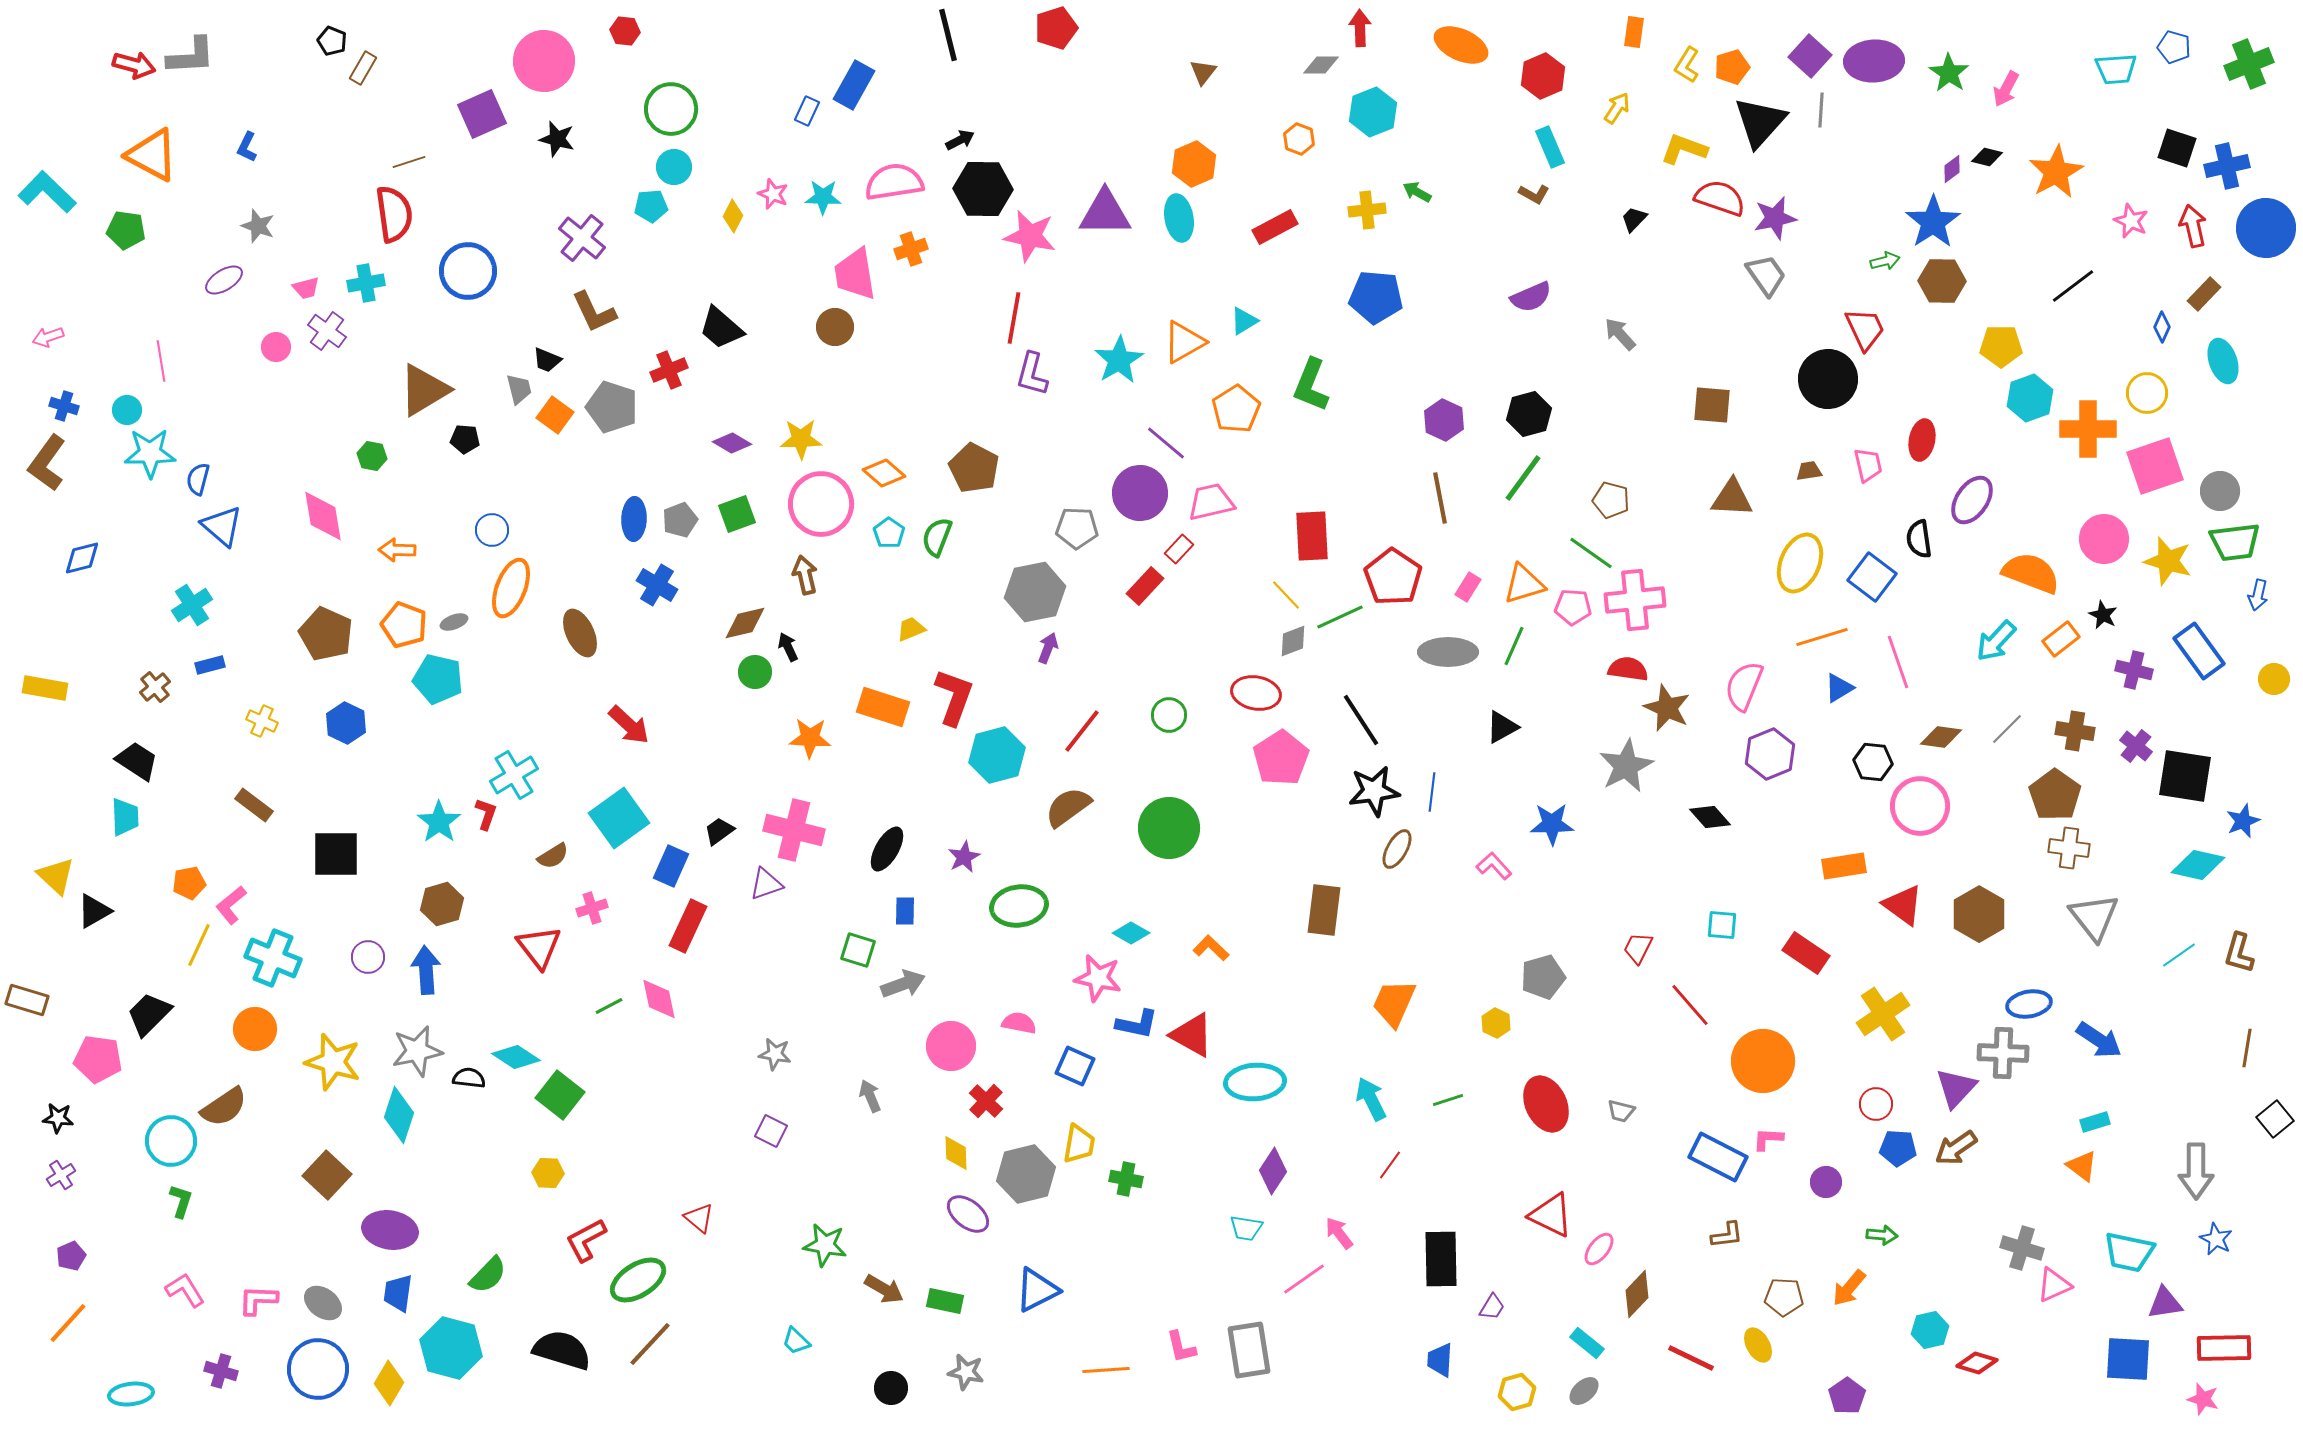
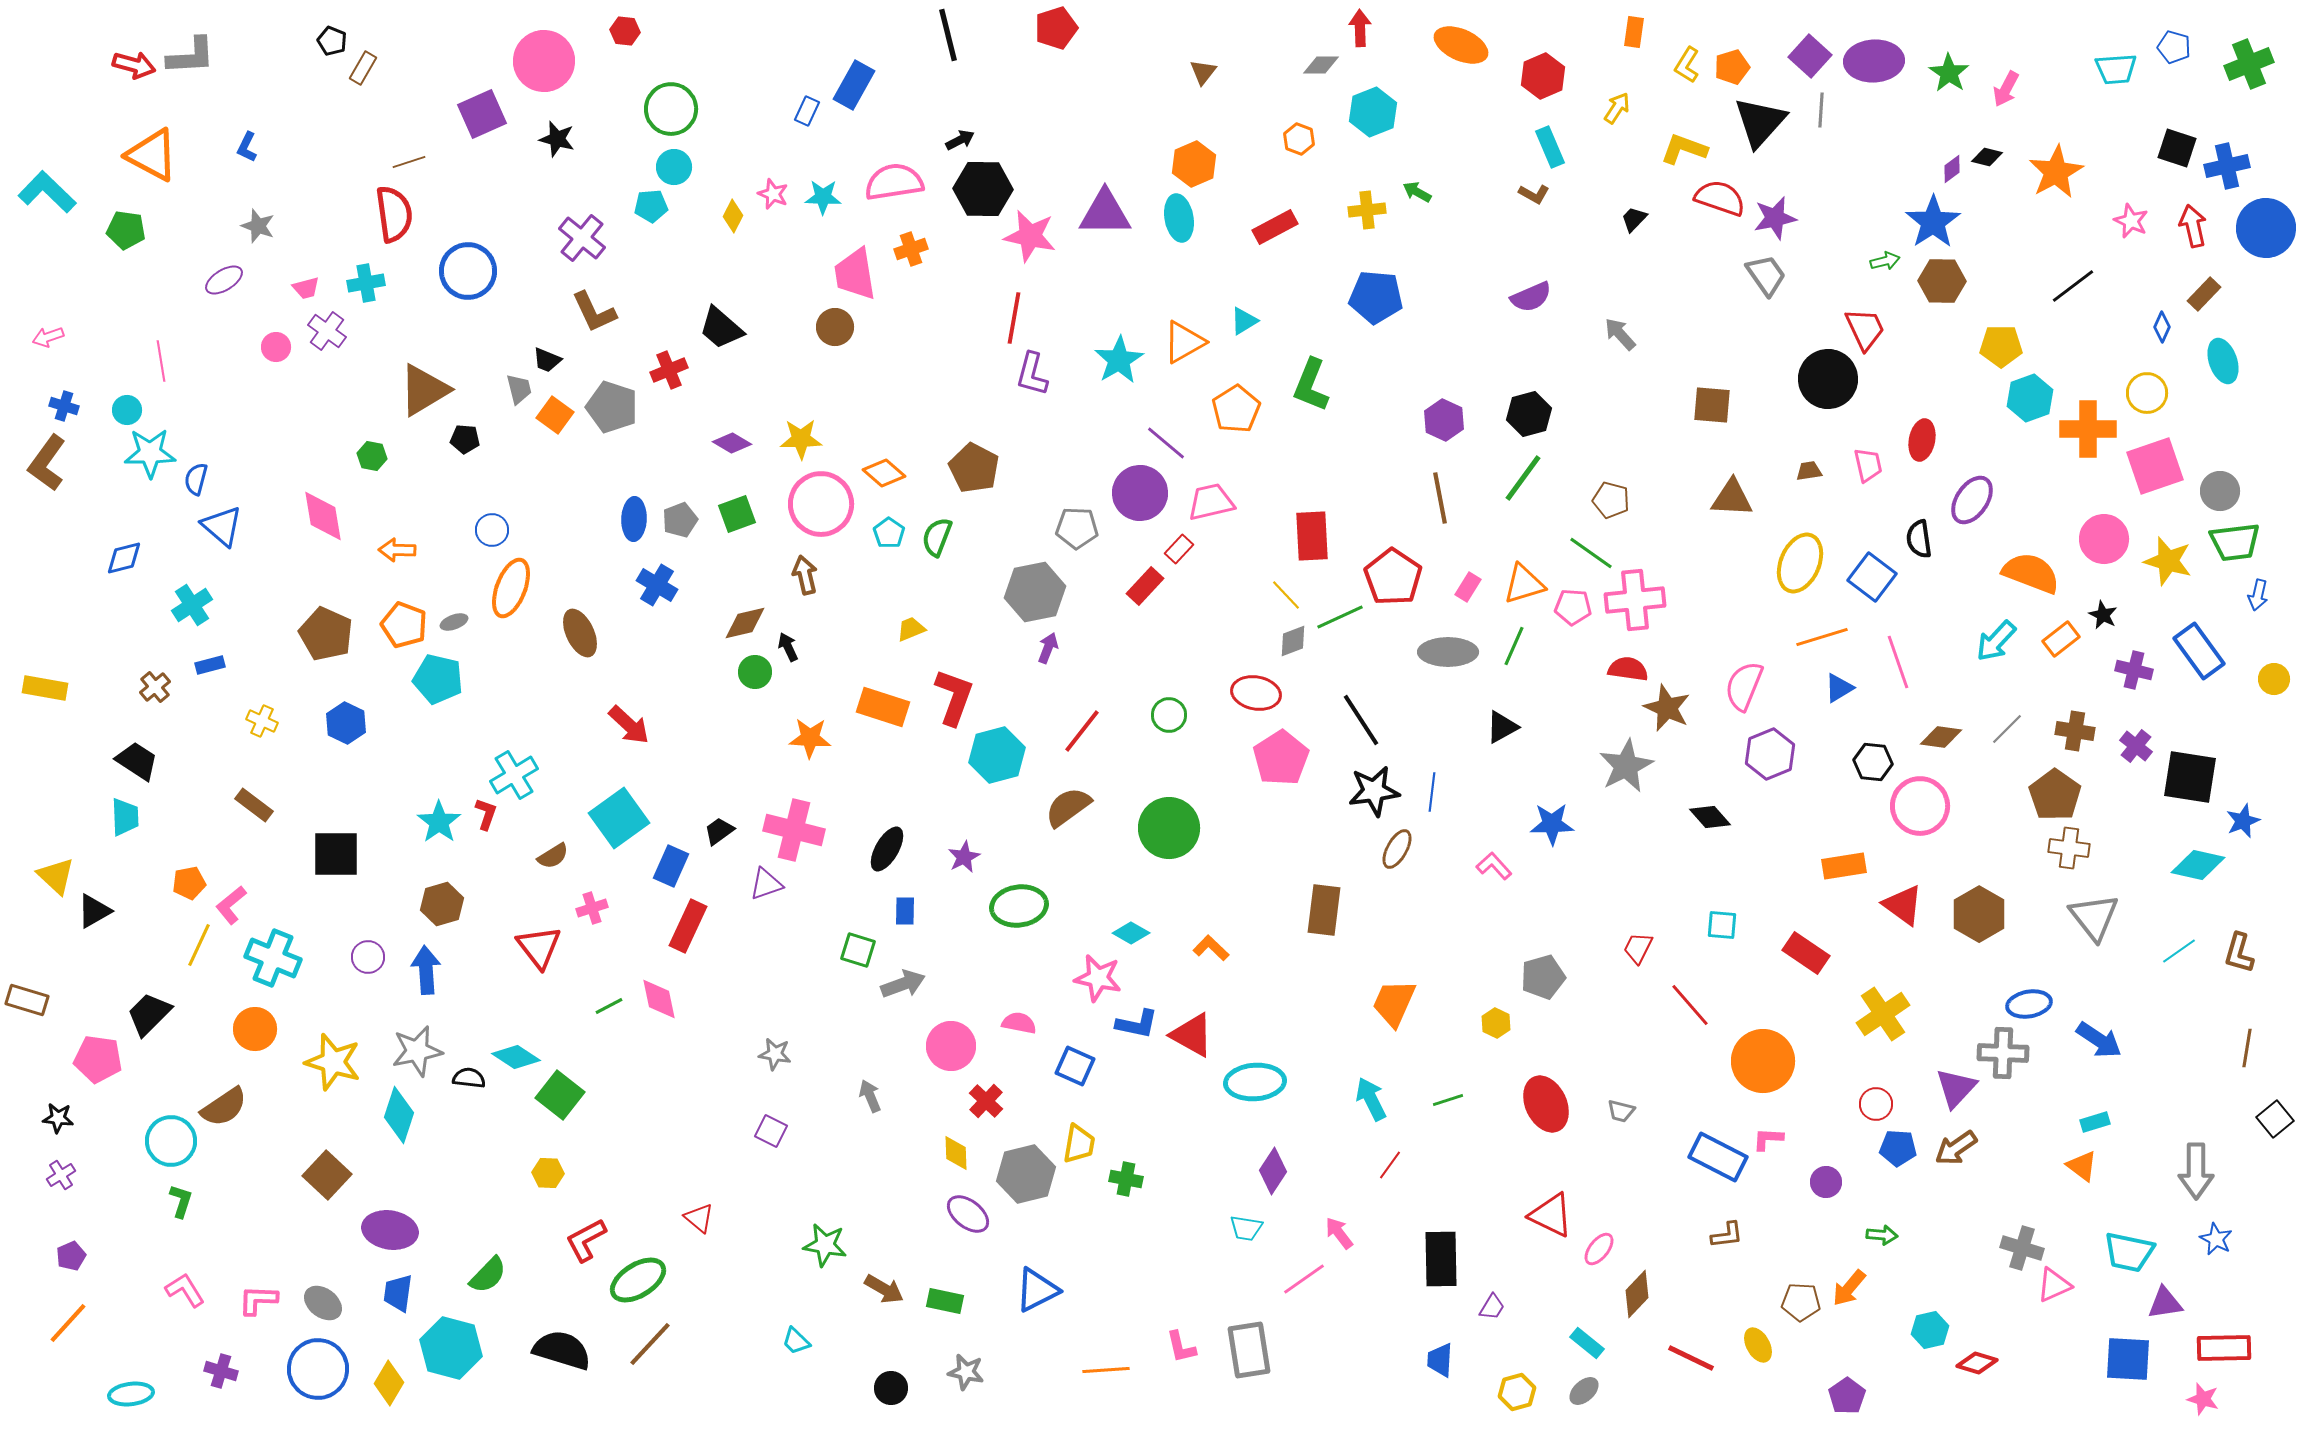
blue semicircle at (198, 479): moved 2 px left
blue diamond at (82, 558): moved 42 px right
black square at (2185, 776): moved 5 px right, 1 px down
cyan line at (2179, 955): moved 4 px up
brown pentagon at (1784, 1297): moved 17 px right, 5 px down
